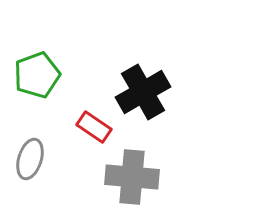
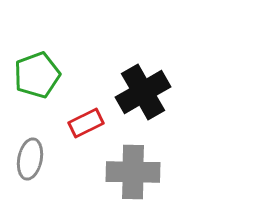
red rectangle: moved 8 px left, 4 px up; rotated 60 degrees counterclockwise
gray ellipse: rotated 6 degrees counterclockwise
gray cross: moved 1 px right, 5 px up; rotated 4 degrees counterclockwise
